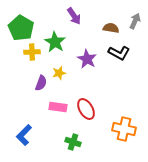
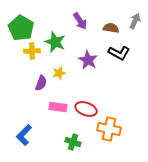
purple arrow: moved 6 px right, 5 px down
green star: rotated 10 degrees counterclockwise
yellow cross: moved 1 px up
purple star: moved 1 px right, 1 px down
red ellipse: rotated 40 degrees counterclockwise
orange cross: moved 15 px left
